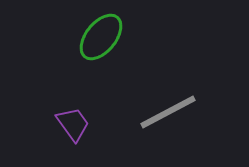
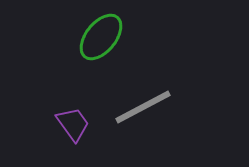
gray line: moved 25 px left, 5 px up
